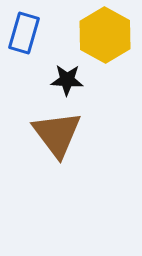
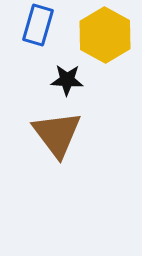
blue rectangle: moved 14 px right, 8 px up
